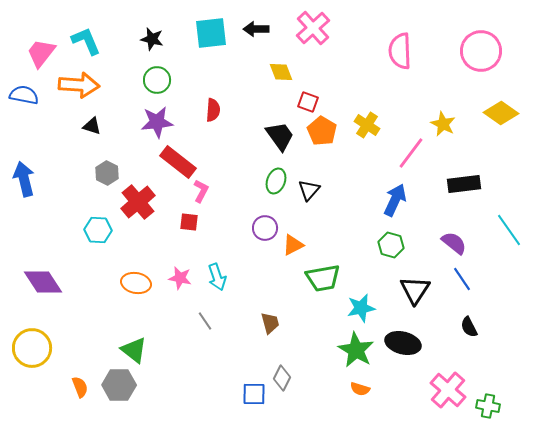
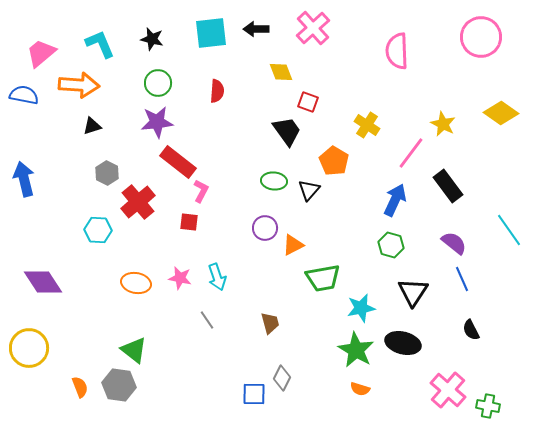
cyan L-shape at (86, 41): moved 14 px right, 3 px down
pink semicircle at (400, 51): moved 3 px left
pink circle at (481, 51): moved 14 px up
pink trapezoid at (41, 53): rotated 12 degrees clockwise
green circle at (157, 80): moved 1 px right, 3 px down
red semicircle at (213, 110): moved 4 px right, 19 px up
black triangle at (92, 126): rotated 36 degrees counterclockwise
orange pentagon at (322, 131): moved 12 px right, 30 px down
black trapezoid at (280, 136): moved 7 px right, 5 px up
green ellipse at (276, 181): moved 2 px left; rotated 75 degrees clockwise
black rectangle at (464, 184): moved 16 px left, 2 px down; rotated 60 degrees clockwise
blue line at (462, 279): rotated 10 degrees clockwise
black triangle at (415, 290): moved 2 px left, 2 px down
gray line at (205, 321): moved 2 px right, 1 px up
black semicircle at (469, 327): moved 2 px right, 3 px down
yellow circle at (32, 348): moved 3 px left
gray hexagon at (119, 385): rotated 8 degrees clockwise
